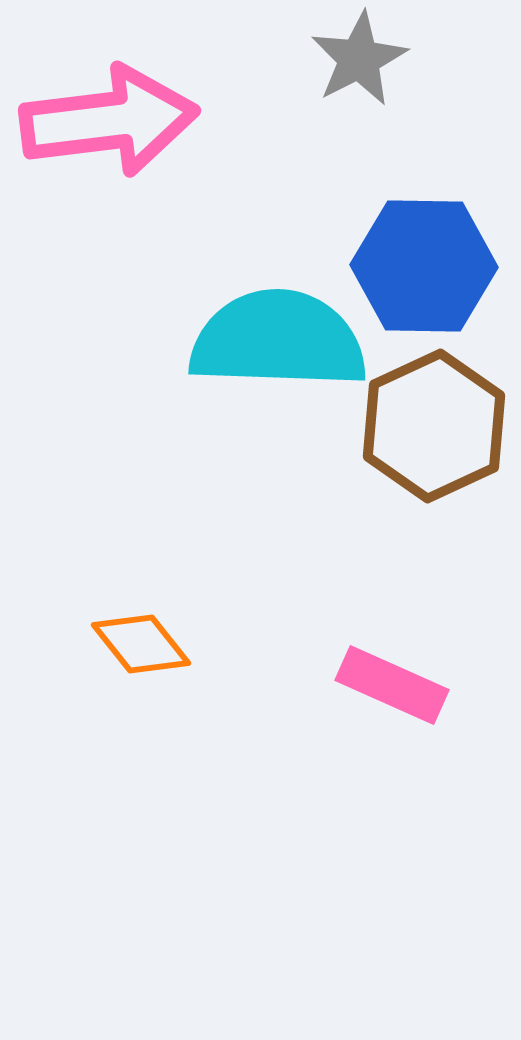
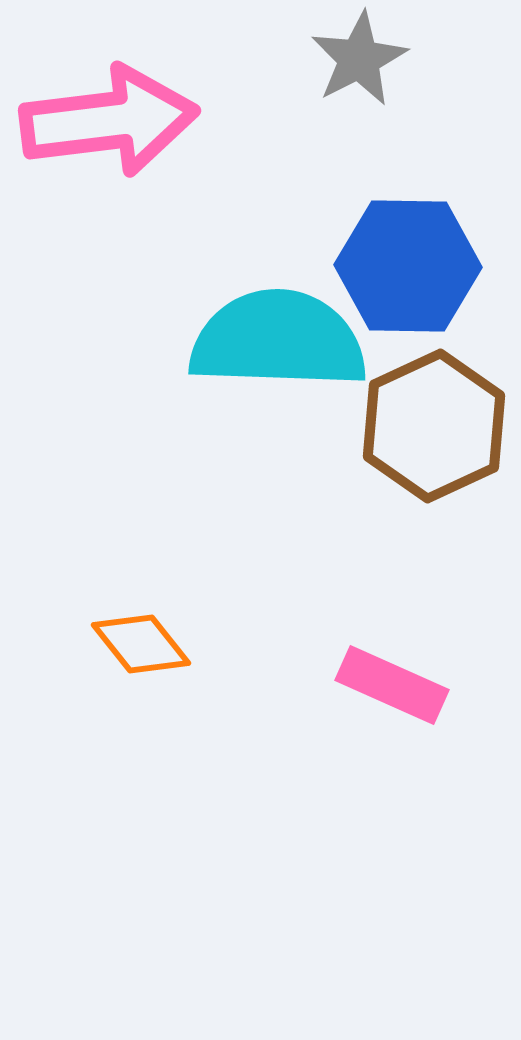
blue hexagon: moved 16 px left
